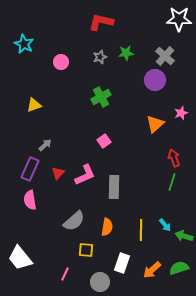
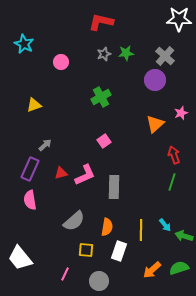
gray star: moved 4 px right, 3 px up
red arrow: moved 3 px up
red triangle: moved 3 px right; rotated 32 degrees clockwise
white rectangle: moved 3 px left, 12 px up
gray circle: moved 1 px left, 1 px up
